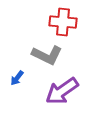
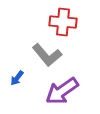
gray L-shape: rotated 24 degrees clockwise
